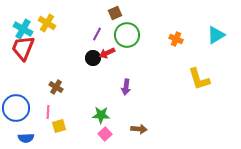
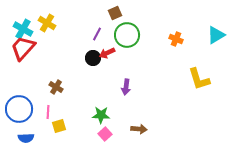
red trapezoid: rotated 20 degrees clockwise
blue circle: moved 3 px right, 1 px down
